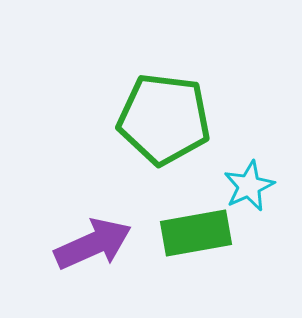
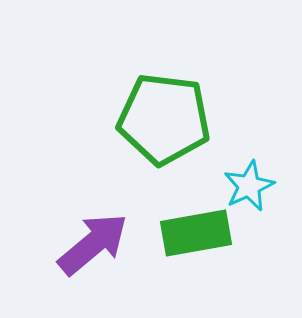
purple arrow: rotated 16 degrees counterclockwise
